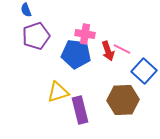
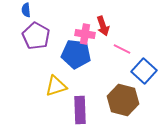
blue semicircle: rotated 16 degrees clockwise
purple pentagon: rotated 24 degrees counterclockwise
red arrow: moved 5 px left, 25 px up
yellow triangle: moved 2 px left, 6 px up
brown hexagon: rotated 16 degrees clockwise
purple rectangle: rotated 12 degrees clockwise
